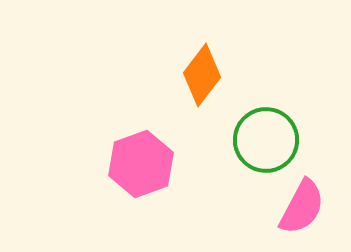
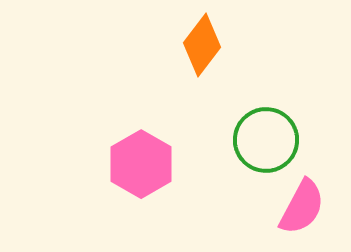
orange diamond: moved 30 px up
pink hexagon: rotated 10 degrees counterclockwise
